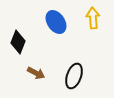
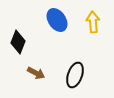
yellow arrow: moved 4 px down
blue ellipse: moved 1 px right, 2 px up
black ellipse: moved 1 px right, 1 px up
